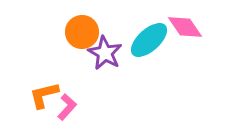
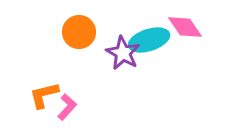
orange circle: moved 3 px left
cyan ellipse: rotated 24 degrees clockwise
purple star: moved 18 px right
